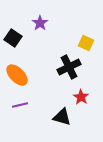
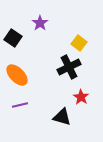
yellow square: moved 7 px left; rotated 14 degrees clockwise
